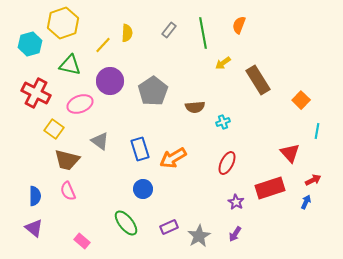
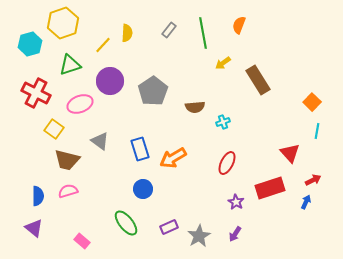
green triangle: rotated 30 degrees counterclockwise
orange square: moved 11 px right, 2 px down
pink semicircle: rotated 96 degrees clockwise
blue semicircle: moved 3 px right
